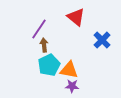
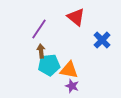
brown arrow: moved 3 px left, 6 px down
cyan pentagon: rotated 20 degrees clockwise
purple star: rotated 16 degrees clockwise
